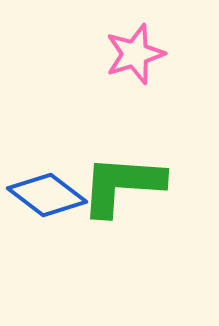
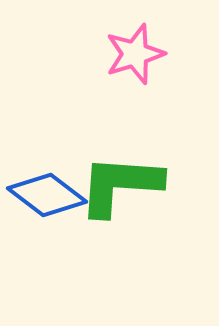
green L-shape: moved 2 px left
